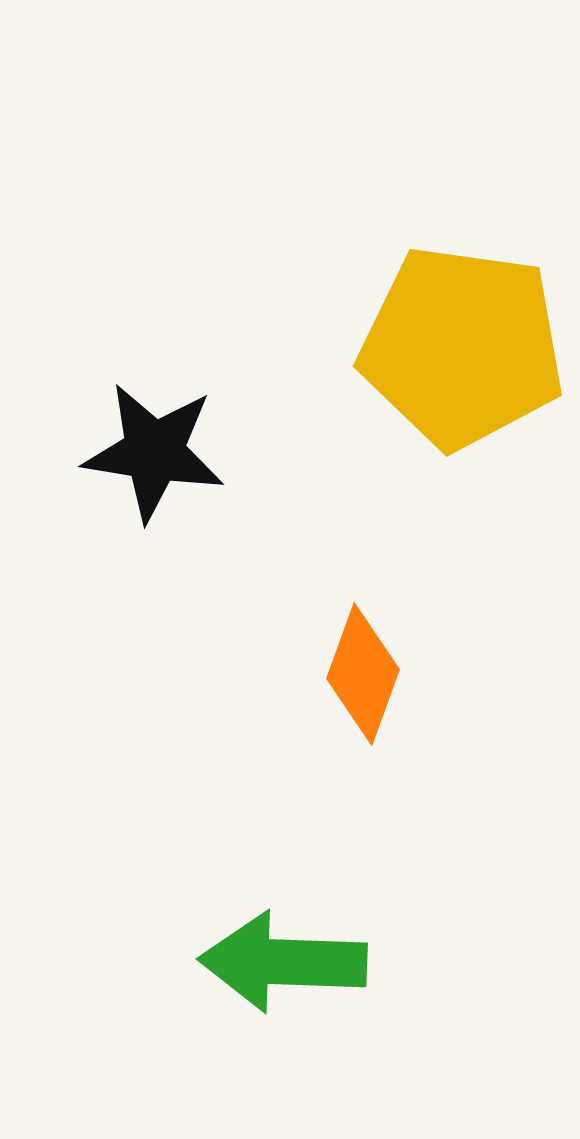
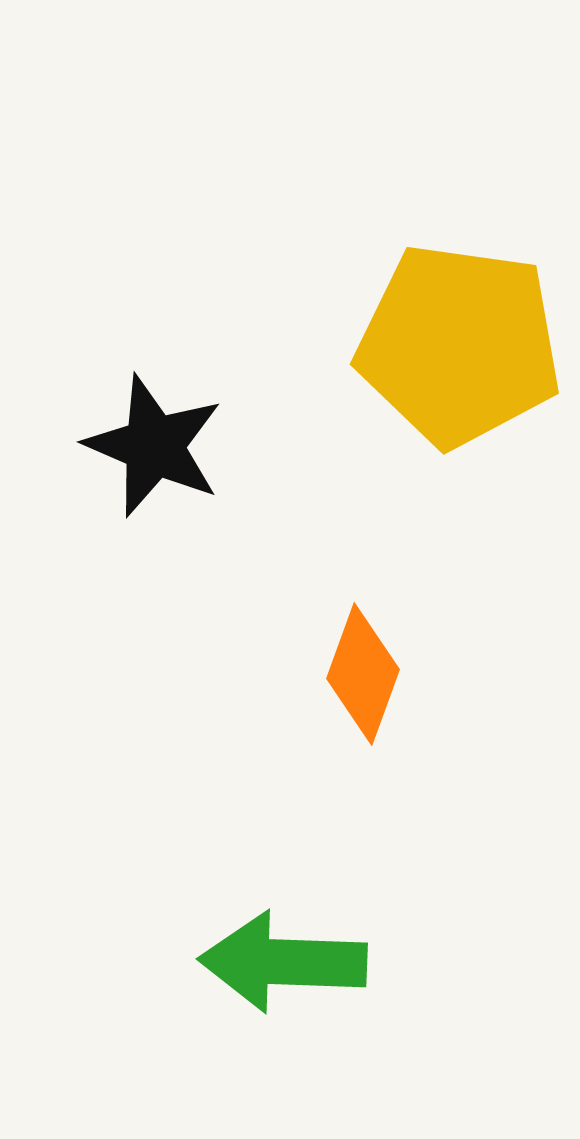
yellow pentagon: moved 3 px left, 2 px up
black star: moved 6 px up; rotated 14 degrees clockwise
